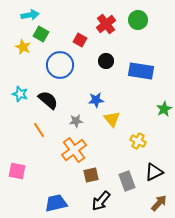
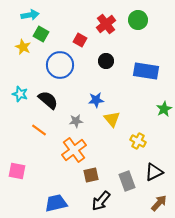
blue rectangle: moved 5 px right
orange line: rotated 21 degrees counterclockwise
